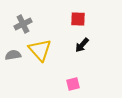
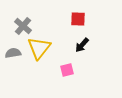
gray cross: moved 2 px down; rotated 24 degrees counterclockwise
yellow triangle: moved 1 px left, 2 px up; rotated 20 degrees clockwise
gray semicircle: moved 2 px up
pink square: moved 6 px left, 14 px up
